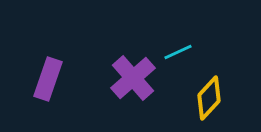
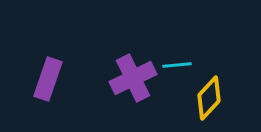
cyan line: moved 1 px left, 13 px down; rotated 20 degrees clockwise
purple cross: rotated 15 degrees clockwise
